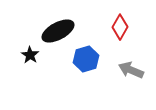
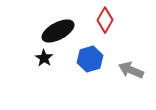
red diamond: moved 15 px left, 7 px up
black star: moved 14 px right, 3 px down
blue hexagon: moved 4 px right
